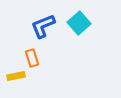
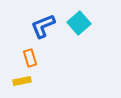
orange rectangle: moved 2 px left
yellow rectangle: moved 6 px right, 5 px down
